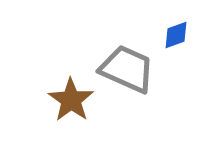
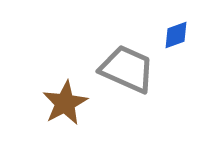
brown star: moved 6 px left, 3 px down; rotated 9 degrees clockwise
